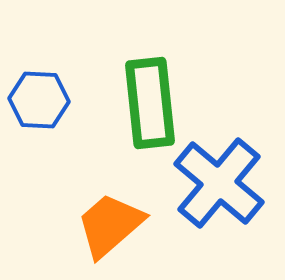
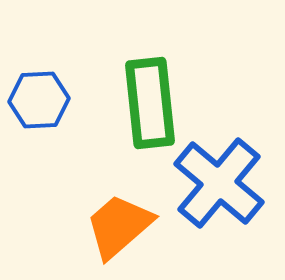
blue hexagon: rotated 6 degrees counterclockwise
orange trapezoid: moved 9 px right, 1 px down
